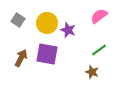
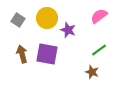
yellow circle: moved 5 px up
brown arrow: moved 1 px right, 4 px up; rotated 42 degrees counterclockwise
